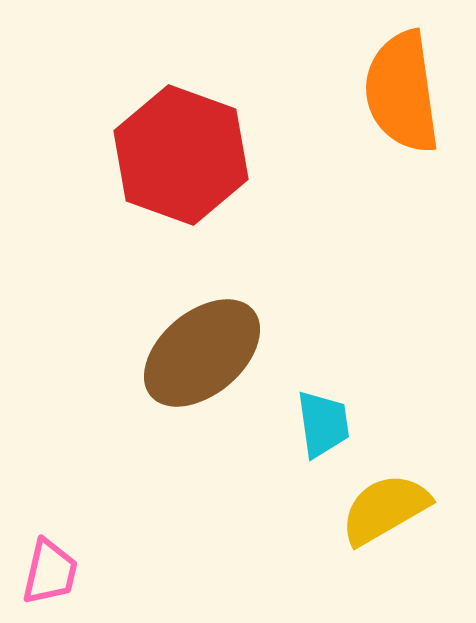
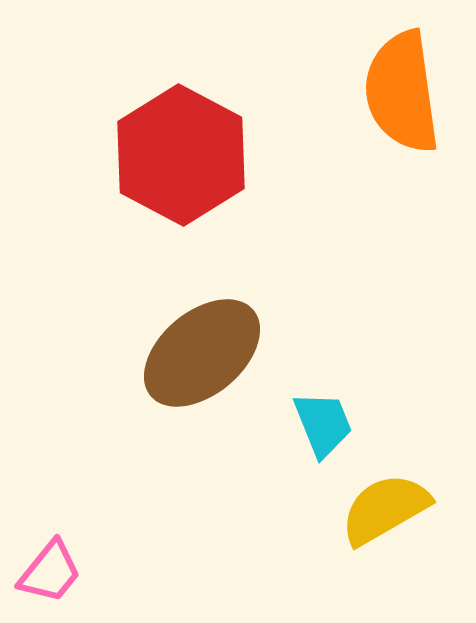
red hexagon: rotated 8 degrees clockwise
cyan trapezoid: rotated 14 degrees counterclockwise
pink trapezoid: rotated 26 degrees clockwise
